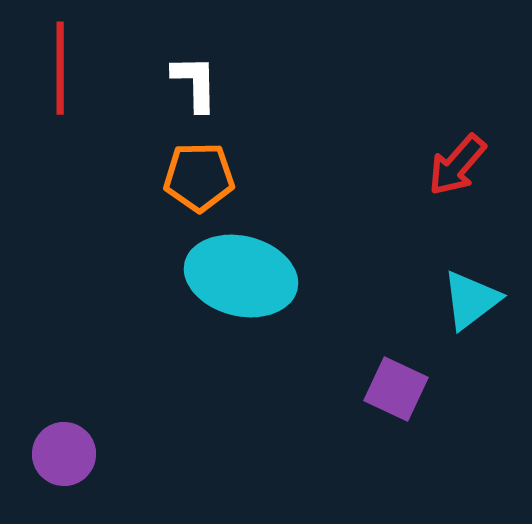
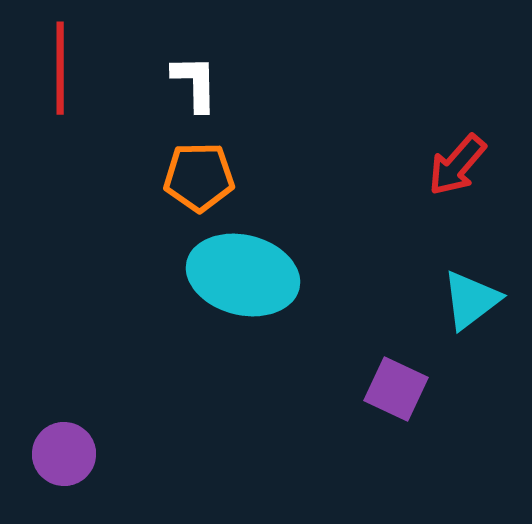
cyan ellipse: moved 2 px right, 1 px up
